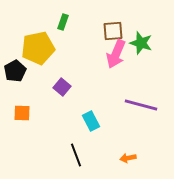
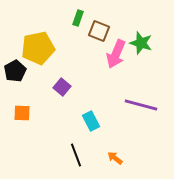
green rectangle: moved 15 px right, 4 px up
brown square: moved 14 px left; rotated 25 degrees clockwise
orange arrow: moved 13 px left; rotated 49 degrees clockwise
